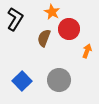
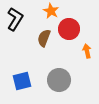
orange star: moved 1 px left, 1 px up
orange arrow: rotated 32 degrees counterclockwise
blue square: rotated 30 degrees clockwise
